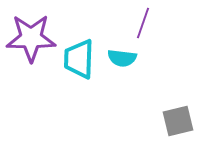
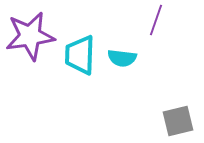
purple line: moved 13 px right, 3 px up
purple star: moved 1 px left, 2 px up; rotated 9 degrees counterclockwise
cyan trapezoid: moved 1 px right, 4 px up
